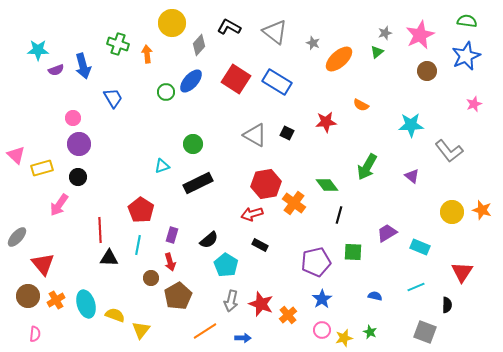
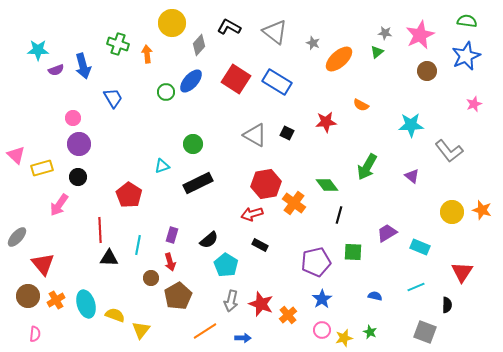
gray star at (385, 33): rotated 24 degrees clockwise
red pentagon at (141, 210): moved 12 px left, 15 px up
